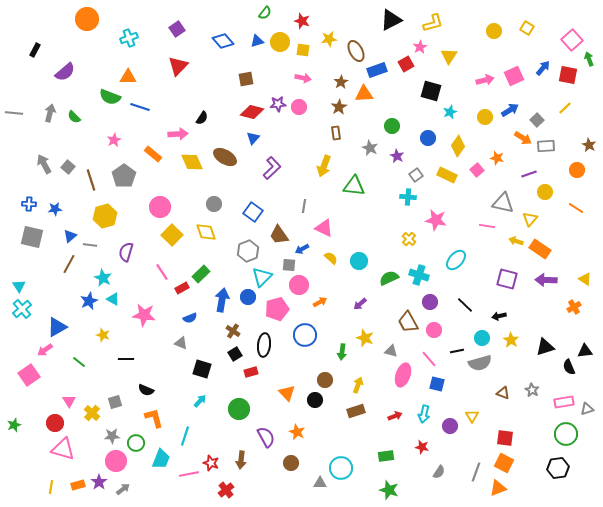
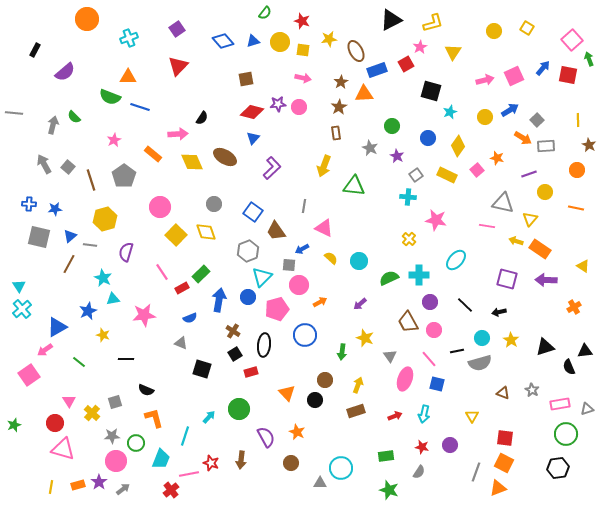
blue triangle at (257, 41): moved 4 px left
yellow triangle at (449, 56): moved 4 px right, 4 px up
yellow line at (565, 108): moved 13 px right, 12 px down; rotated 48 degrees counterclockwise
gray arrow at (50, 113): moved 3 px right, 12 px down
orange line at (576, 208): rotated 21 degrees counterclockwise
yellow hexagon at (105, 216): moved 3 px down
yellow square at (172, 235): moved 4 px right
brown trapezoid at (279, 235): moved 3 px left, 4 px up
gray square at (32, 237): moved 7 px right
cyan cross at (419, 275): rotated 18 degrees counterclockwise
yellow triangle at (585, 279): moved 2 px left, 13 px up
cyan triangle at (113, 299): rotated 40 degrees counterclockwise
blue arrow at (222, 300): moved 3 px left
blue star at (89, 301): moved 1 px left, 10 px down
pink star at (144, 315): rotated 15 degrees counterclockwise
black arrow at (499, 316): moved 4 px up
gray triangle at (391, 351): moved 1 px left, 5 px down; rotated 40 degrees clockwise
pink ellipse at (403, 375): moved 2 px right, 4 px down
cyan arrow at (200, 401): moved 9 px right, 16 px down
pink rectangle at (564, 402): moved 4 px left, 2 px down
purple circle at (450, 426): moved 19 px down
gray semicircle at (439, 472): moved 20 px left
red cross at (226, 490): moved 55 px left
